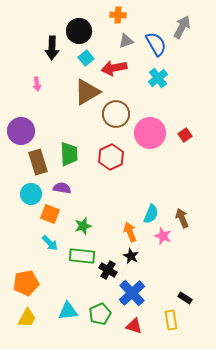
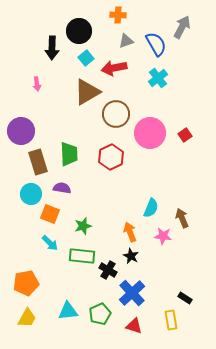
cyan semicircle: moved 6 px up
pink star: rotated 12 degrees counterclockwise
